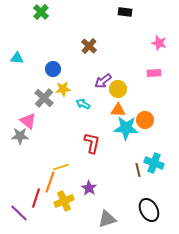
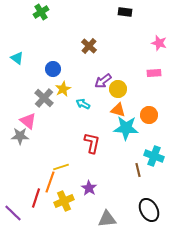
green cross: rotated 14 degrees clockwise
cyan triangle: rotated 32 degrees clockwise
yellow star: rotated 21 degrees counterclockwise
orange triangle: rotated 14 degrees clockwise
orange circle: moved 4 px right, 5 px up
cyan cross: moved 7 px up
purple line: moved 6 px left
gray triangle: rotated 12 degrees clockwise
